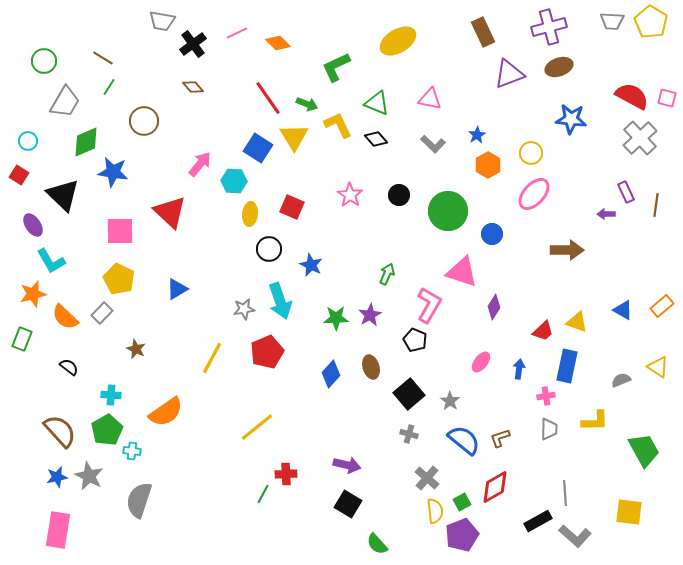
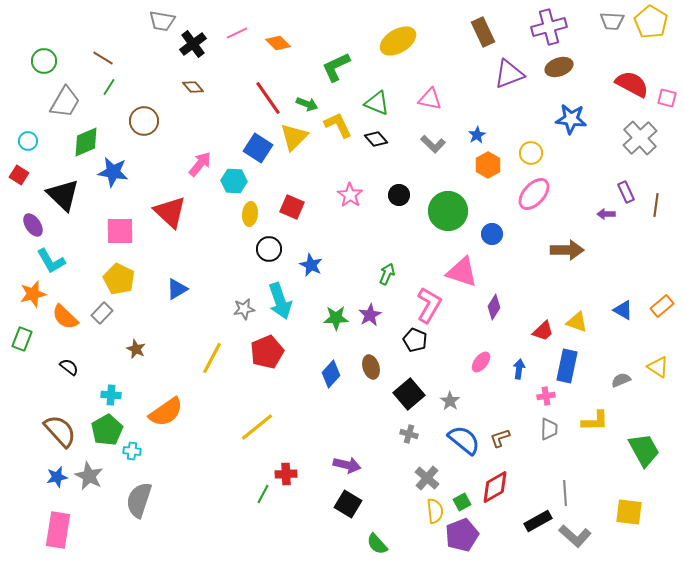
red semicircle at (632, 96): moved 12 px up
yellow triangle at (294, 137): rotated 16 degrees clockwise
